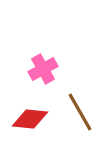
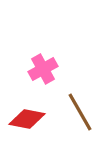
red diamond: moved 3 px left; rotated 6 degrees clockwise
